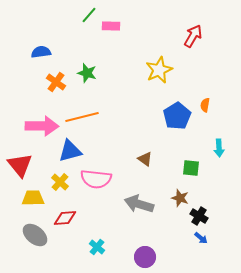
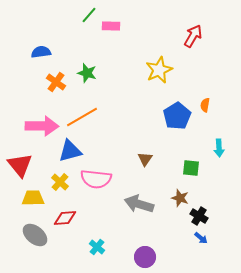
orange line: rotated 16 degrees counterclockwise
brown triangle: rotated 28 degrees clockwise
